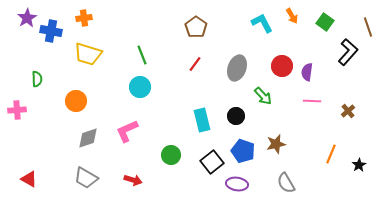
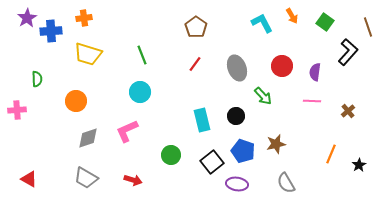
blue cross: rotated 15 degrees counterclockwise
gray ellipse: rotated 40 degrees counterclockwise
purple semicircle: moved 8 px right
cyan circle: moved 5 px down
